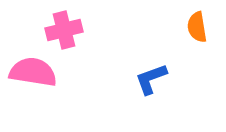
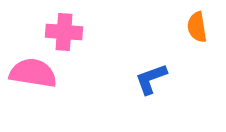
pink cross: moved 2 px down; rotated 18 degrees clockwise
pink semicircle: moved 1 px down
